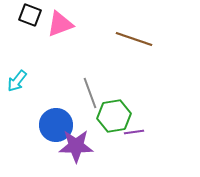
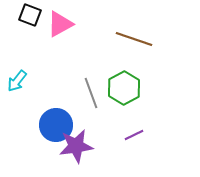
pink triangle: rotated 8 degrees counterclockwise
gray line: moved 1 px right
green hexagon: moved 10 px right, 28 px up; rotated 20 degrees counterclockwise
purple line: moved 3 px down; rotated 18 degrees counterclockwise
purple star: rotated 8 degrees counterclockwise
